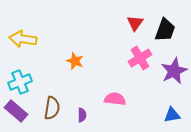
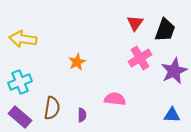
orange star: moved 2 px right, 1 px down; rotated 24 degrees clockwise
purple rectangle: moved 4 px right, 6 px down
blue triangle: rotated 12 degrees clockwise
